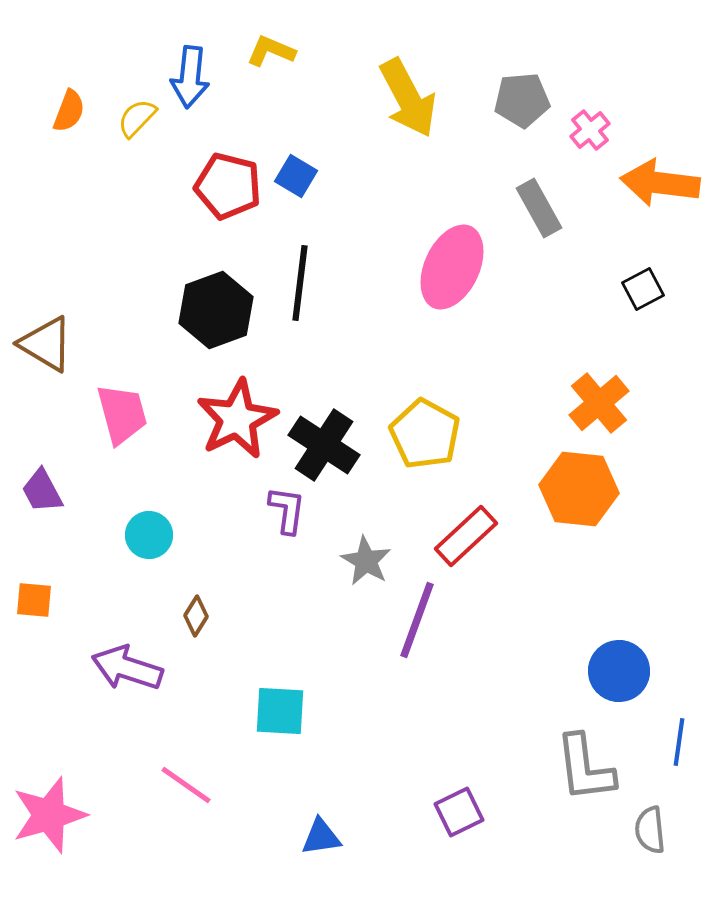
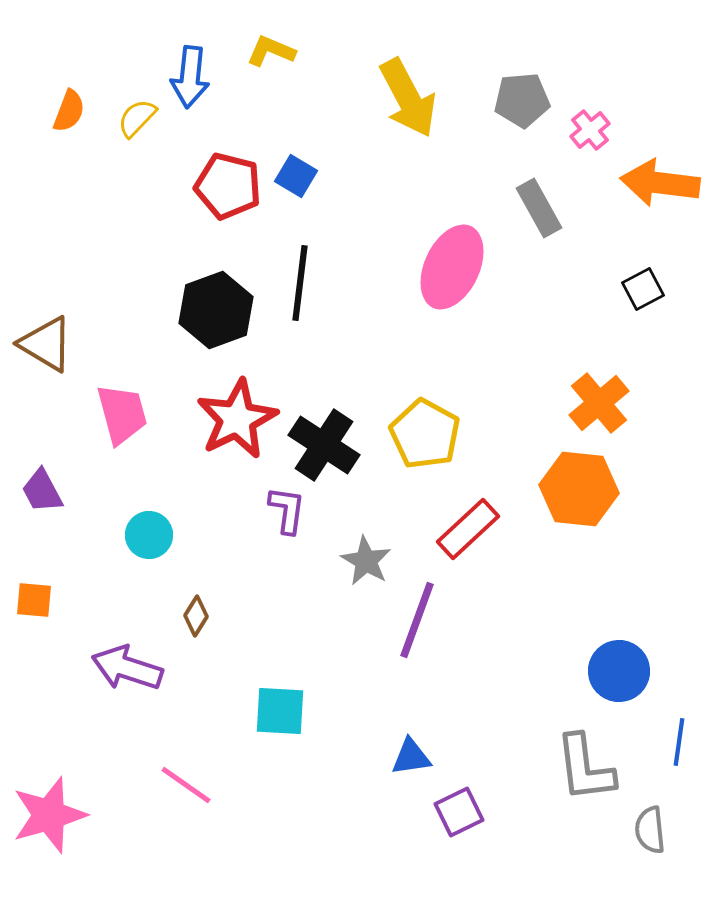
red rectangle: moved 2 px right, 7 px up
blue triangle: moved 90 px right, 80 px up
